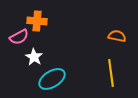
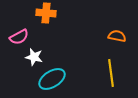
orange cross: moved 9 px right, 8 px up
white star: rotated 18 degrees counterclockwise
